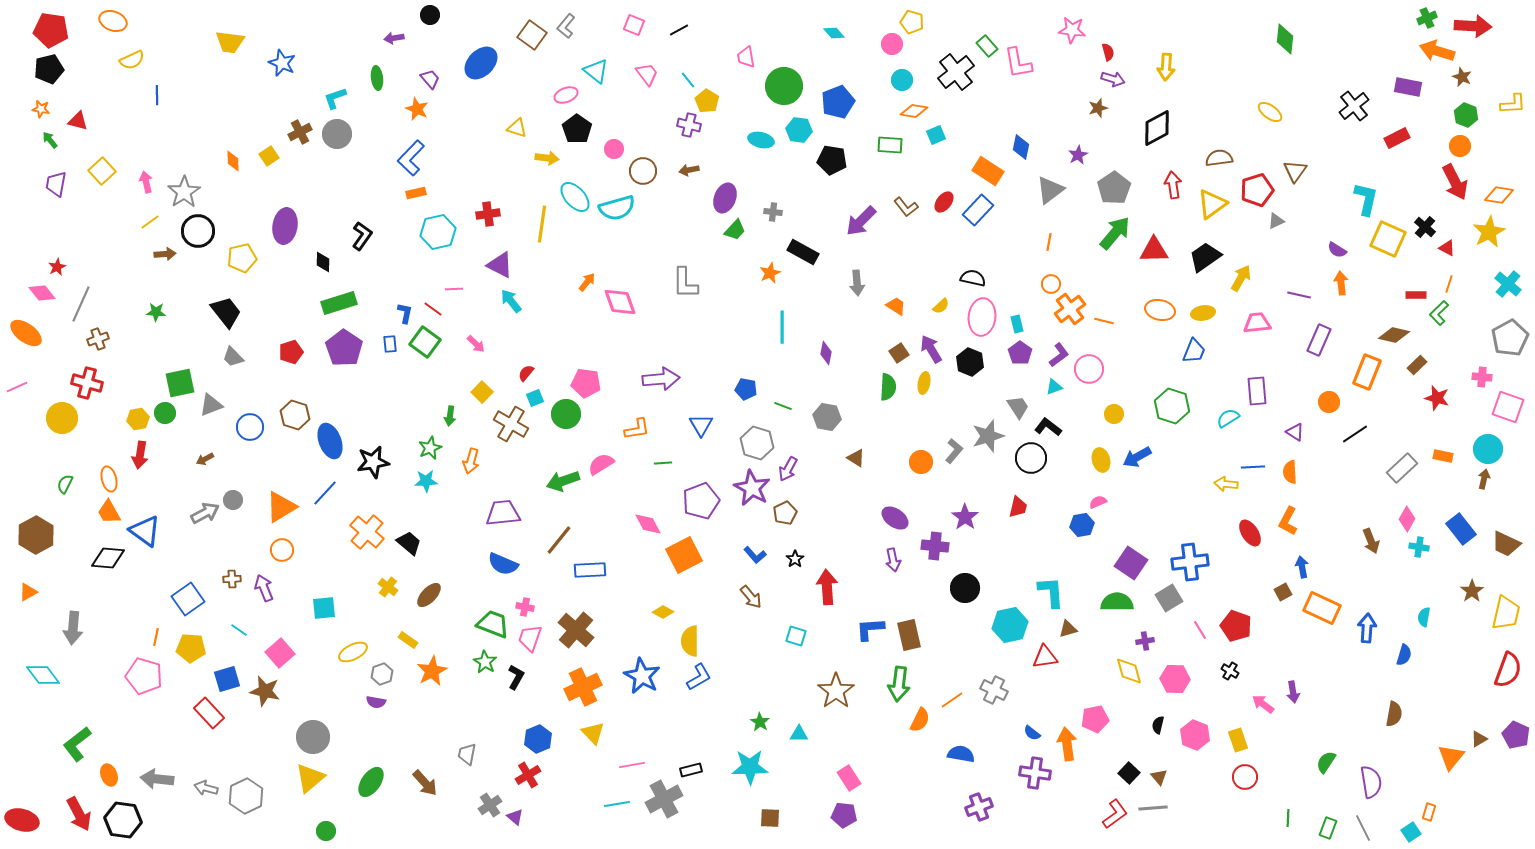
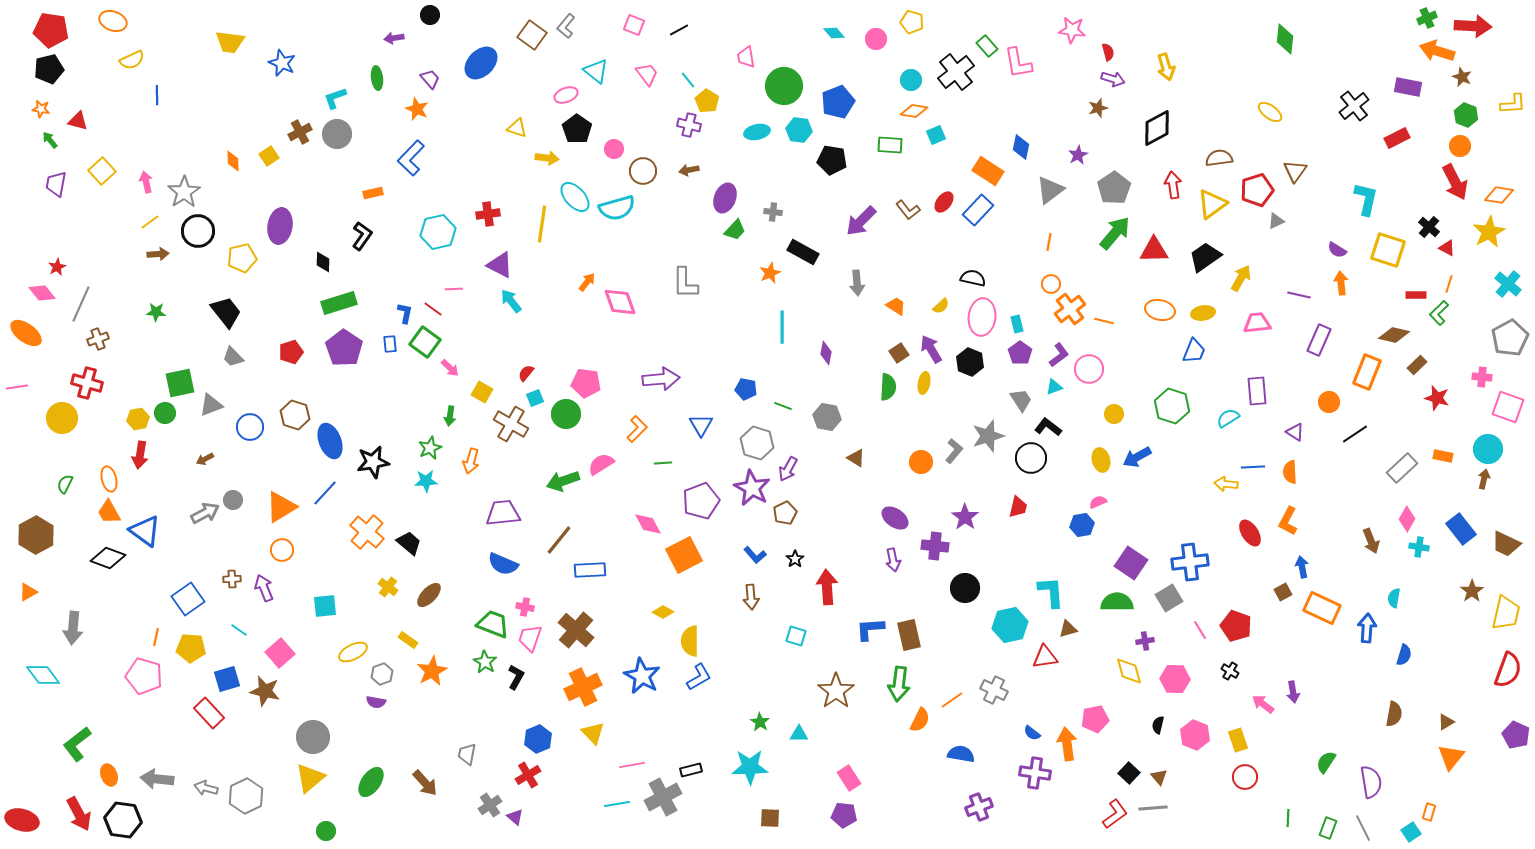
pink circle at (892, 44): moved 16 px left, 5 px up
yellow arrow at (1166, 67): rotated 20 degrees counterclockwise
cyan circle at (902, 80): moved 9 px right
cyan ellipse at (761, 140): moved 4 px left, 8 px up; rotated 25 degrees counterclockwise
orange rectangle at (416, 193): moved 43 px left
brown L-shape at (906, 207): moved 2 px right, 3 px down
purple ellipse at (285, 226): moved 5 px left
black cross at (1425, 227): moved 4 px right
yellow square at (1388, 239): moved 11 px down; rotated 6 degrees counterclockwise
brown arrow at (165, 254): moved 7 px left
pink arrow at (476, 344): moved 26 px left, 24 px down
pink line at (17, 387): rotated 15 degrees clockwise
yellow square at (482, 392): rotated 15 degrees counterclockwise
gray trapezoid at (1018, 407): moved 3 px right, 7 px up
orange L-shape at (637, 429): rotated 36 degrees counterclockwise
black diamond at (108, 558): rotated 16 degrees clockwise
brown arrow at (751, 597): rotated 35 degrees clockwise
cyan square at (324, 608): moved 1 px right, 2 px up
cyan semicircle at (1424, 617): moved 30 px left, 19 px up
brown triangle at (1479, 739): moved 33 px left, 17 px up
gray cross at (664, 799): moved 1 px left, 2 px up
